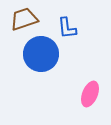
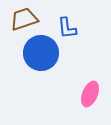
blue circle: moved 1 px up
